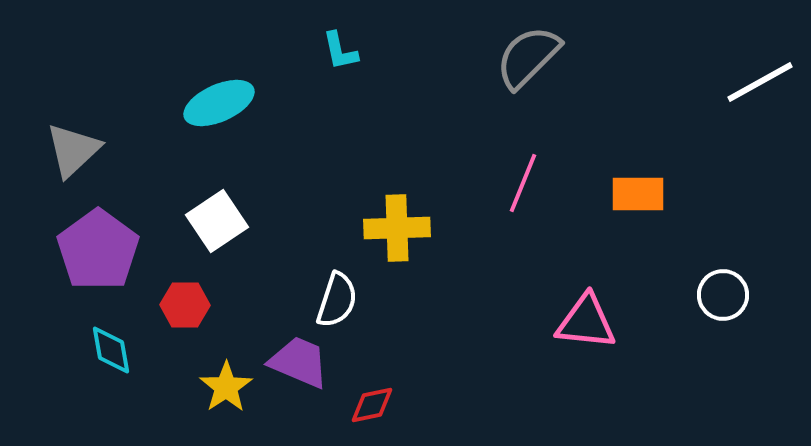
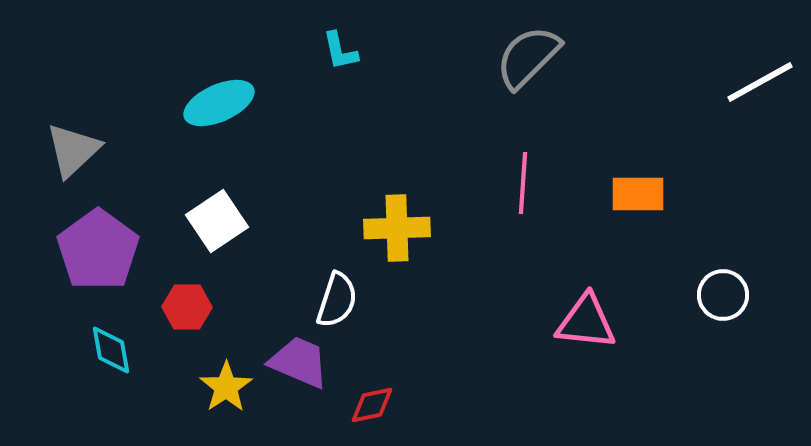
pink line: rotated 18 degrees counterclockwise
red hexagon: moved 2 px right, 2 px down
